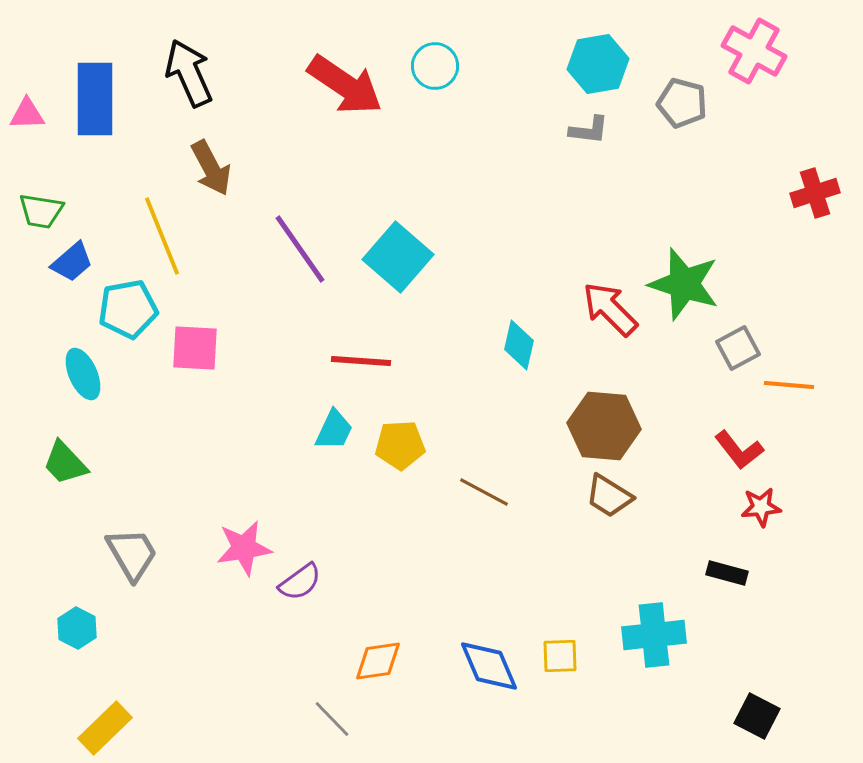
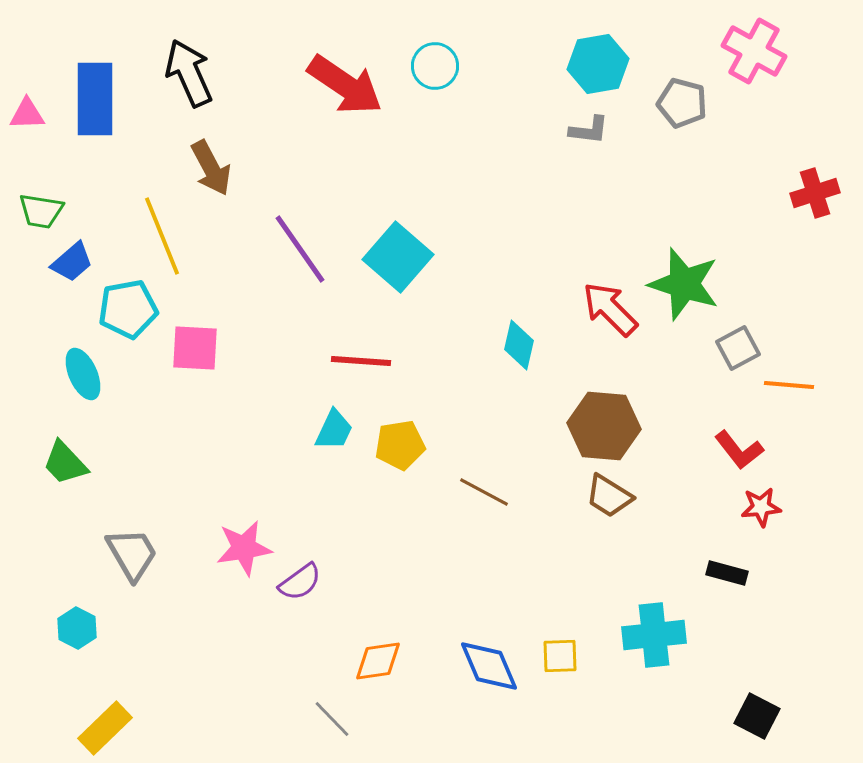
yellow pentagon at (400, 445): rotated 6 degrees counterclockwise
